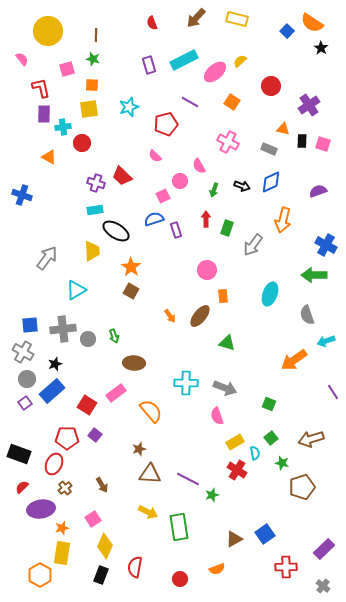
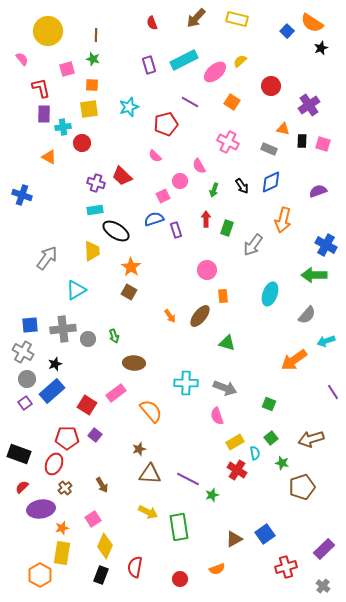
black star at (321, 48): rotated 16 degrees clockwise
black arrow at (242, 186): rotated 35 degrees clockwise
brown square at (131, 291): moved 2 px left, 1 px down
gray semicircle at (307, 315): rotated 120 degrees counterclockwise
red cross at (286, 567): rotated 15 degrees counterclockwise
